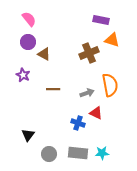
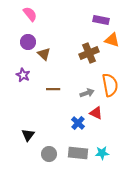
pink semicircle: moved 1 px right, 5 px up
brown triangle: rotated 16 degrees clockwise
blue cross: rotated 24 degrees clockwise
